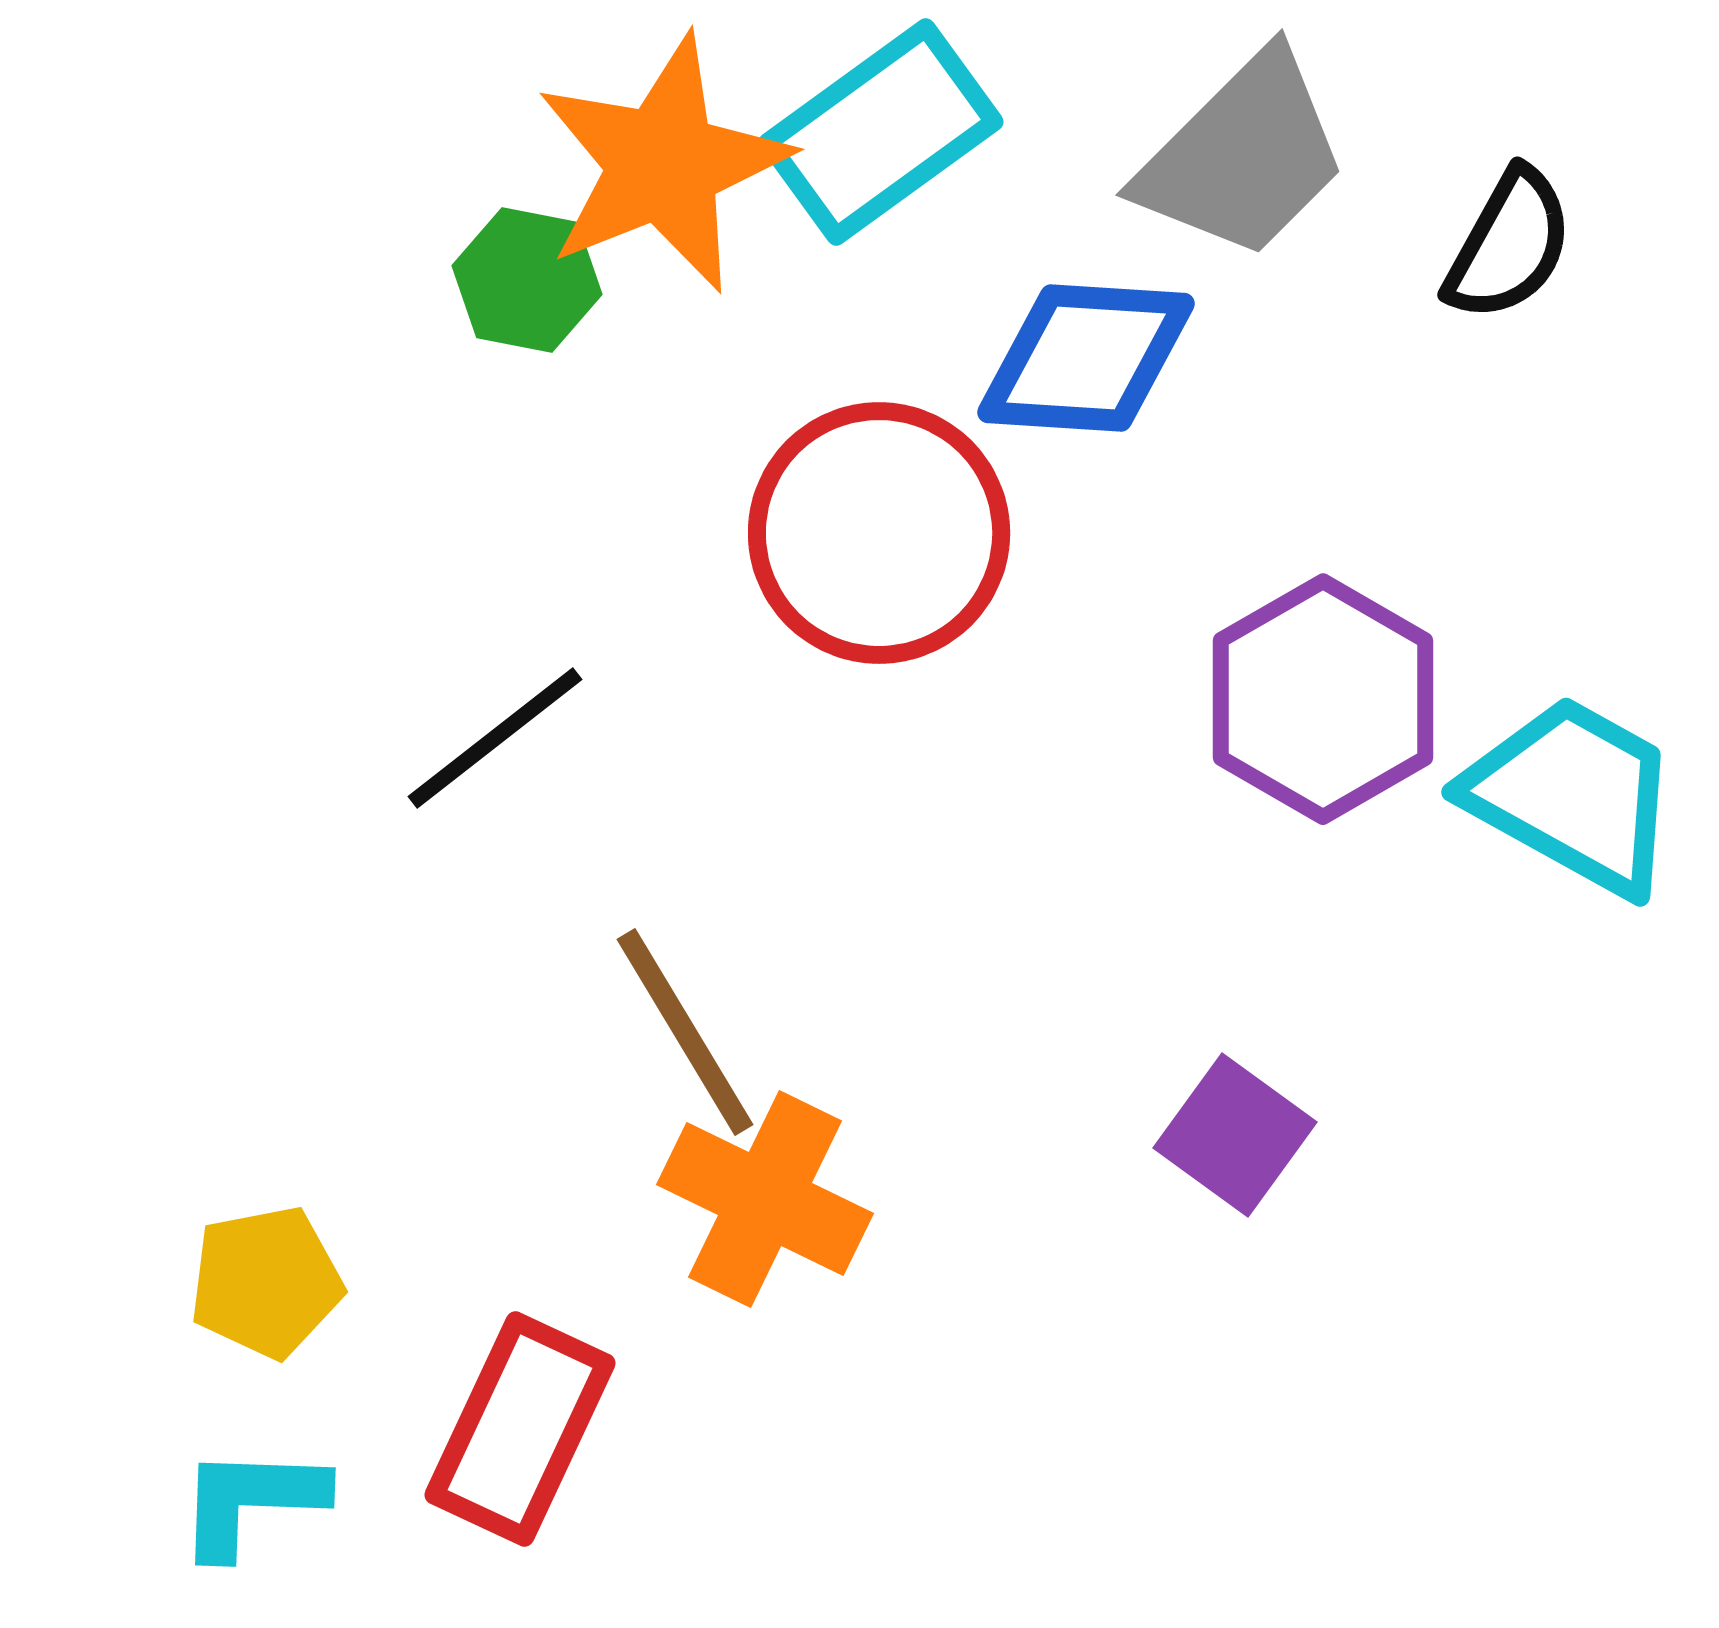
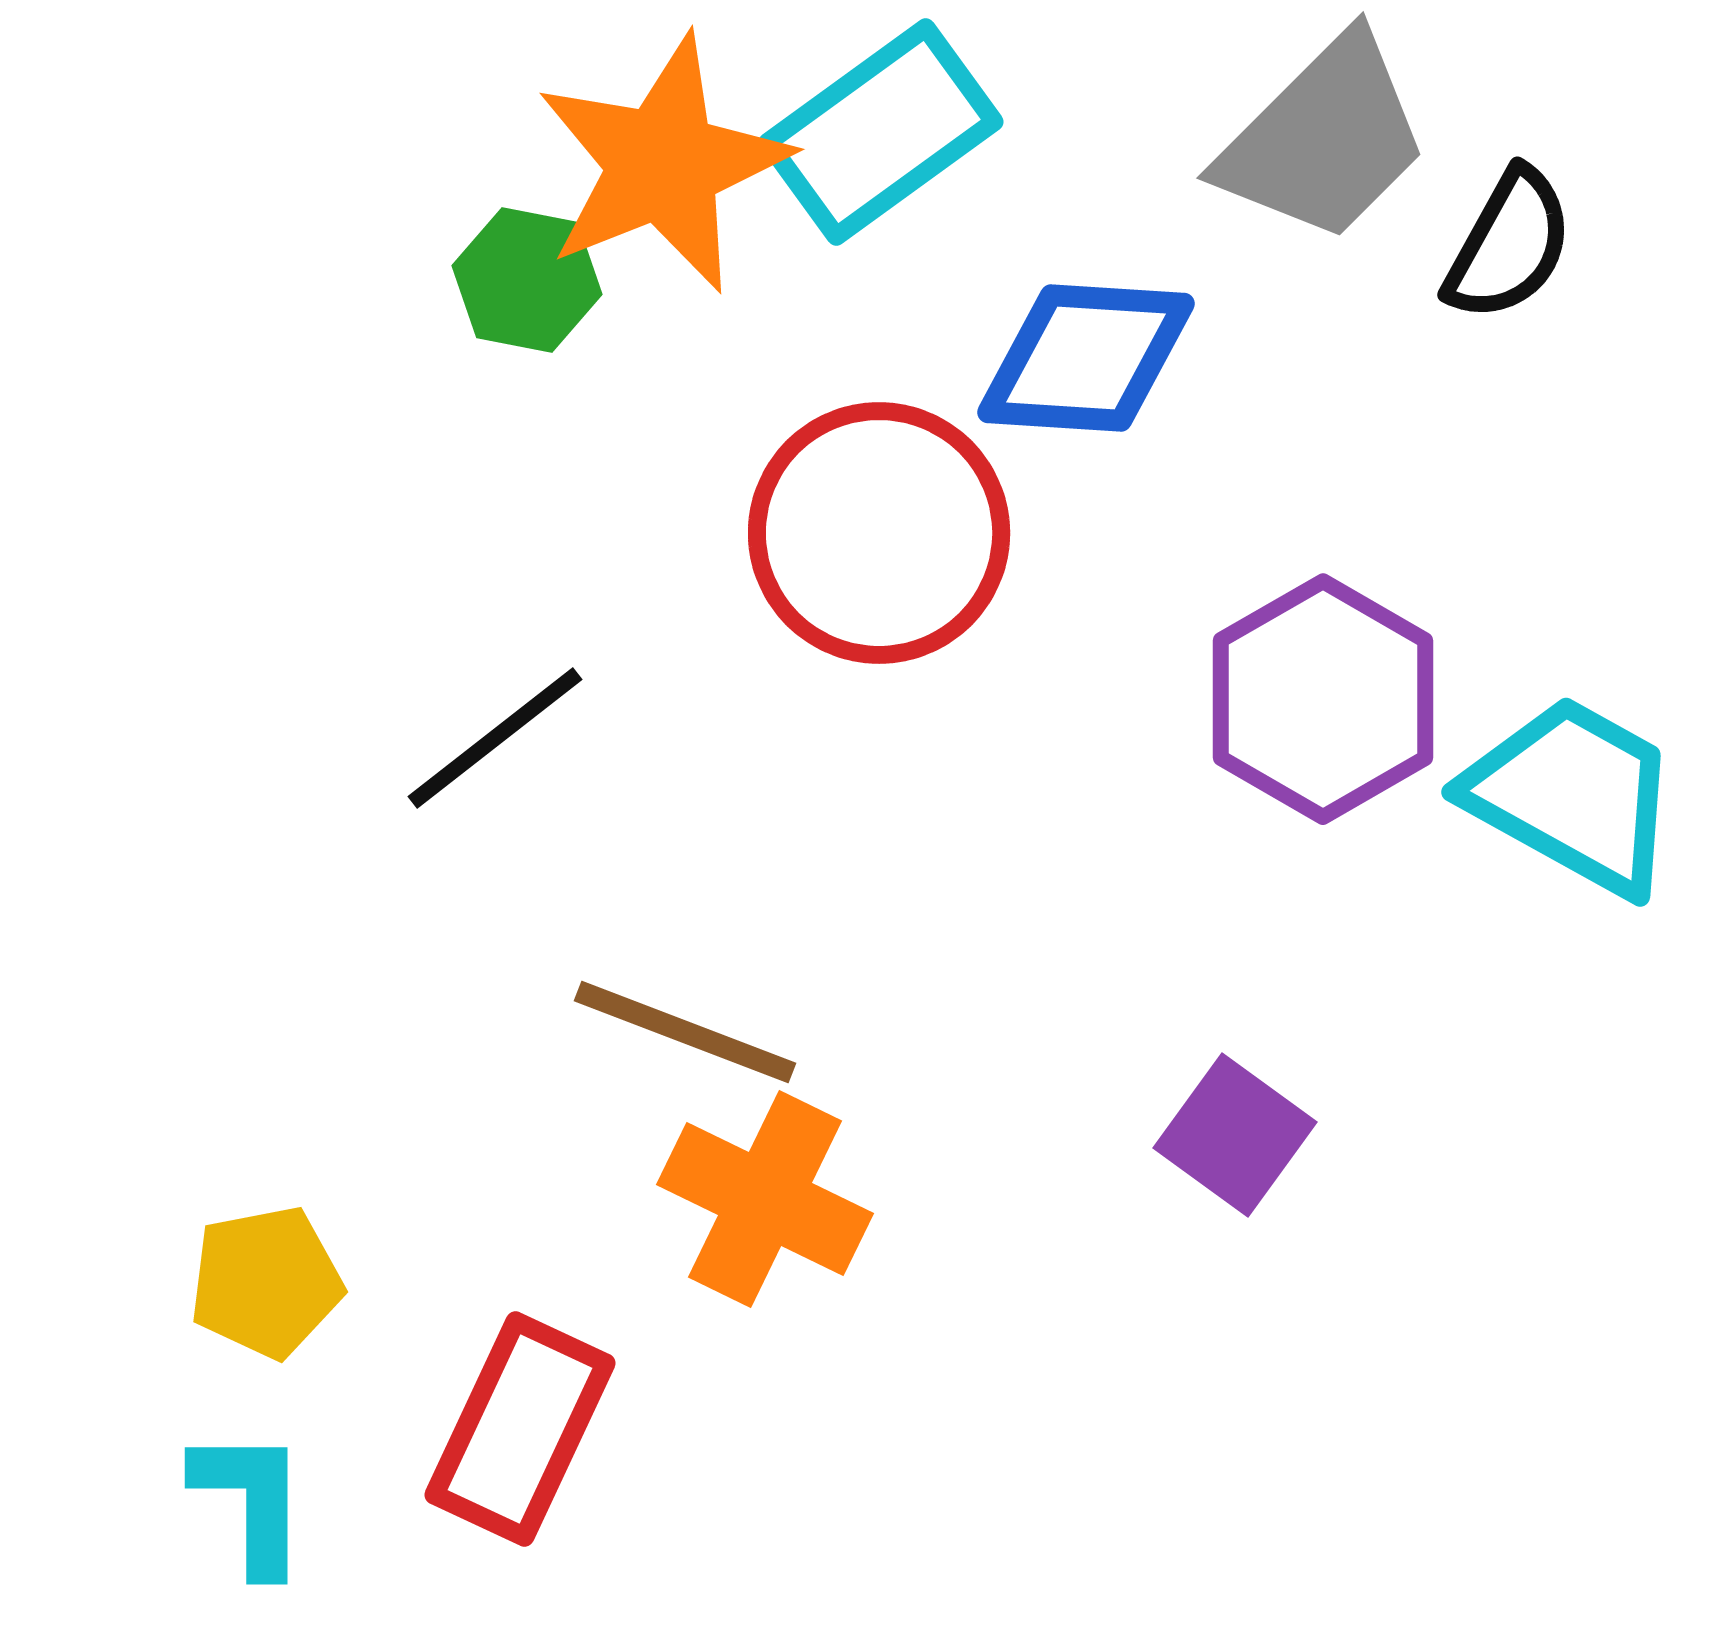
gray trapezoid: moved 81 px right, 17 px up
brown line: rotated 38 degrees counterclockwise
cyan L-shape: rotated 88 degrees clockwise
